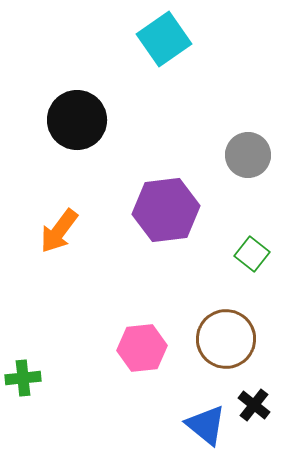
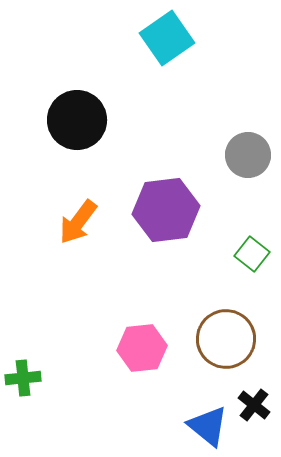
cyan square: moved 3 px right, 1 px up
orange arrow: moved 19 px right, 9 px up
blue triangle: moved 2 px right, 1 px down
